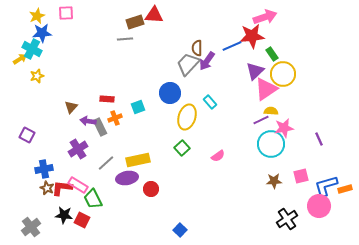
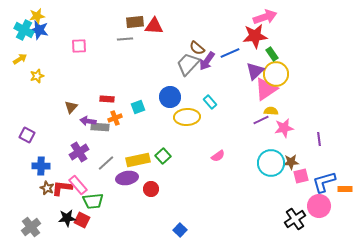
pink square at (66, 13): moved 13 px right, 33 px down
red triangle at (154, 15): moved 11 px down
yellow star at (37, 16): rotated 14 degrees clockwise
brown rectangle at (135, 22): rotated 12 degrees clockwise
blue star at (42, 33): moved 3 px left, 3 px up; rotated 18 degrees clockwise
red star at (252, 36): moved 3 px right
blue line at (232, 46): moved 2 px left, 7 px down
brown semicircle at (197, 48): rotated 49 degrees counterclockwise
cyan cross at (32, 49): moved 8 px left, 19 px up
yellow circle at (283, 74): moved 7 px left
blue circle at (170, 93): moved 4 px down
yellow ellipse at (187, 117): rotated 70 degrees clockwise
gray rectangle at (100, 127): rotated 60 degrees counterclockwise
purple line at (319, 139): rotated 16 degrees clockwise
cyan circle at (271, 144): moved 19 px down
green square at (182, 148): moved 19 px left, 8 px down
purple cross at (78, 149): moved 1 px right, 3 px down
blue cross at (44, 169): moved 3 px left, 3 px up; rotated 12 degrees clockwise
brown star at (274, 181): moved 17 px right, 19 px up
pink rectangle at (78, 185): rotated 18 degrees clockwise
blue L-shape at (326, 186): moved 2 px left, 4 px up
orange rectangle at (345, 189): rotated 16 degrees clockwise
green trapezoid at (93, 199): moved 2 px down; rotated 70 degrees counterclockwise
black star at (64, 215): moved 3 px right, 3 px down; rotated 12 degrees counterclockwise
black cross at (287, 219): moved 8 px right
